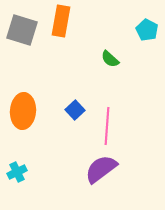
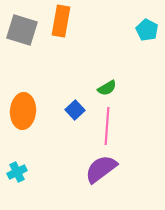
green semicircle: moved 3 px left, 29 px down; rotated 72 degrees counterclockwise
